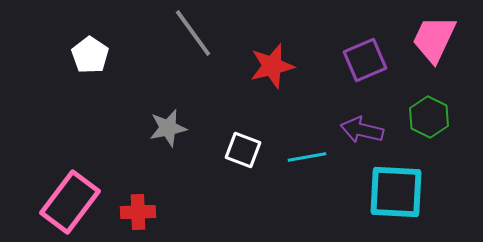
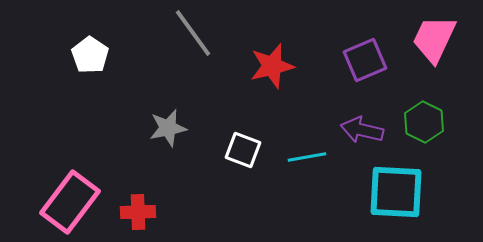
green hexagon: moved 5 px left, 5 px down
